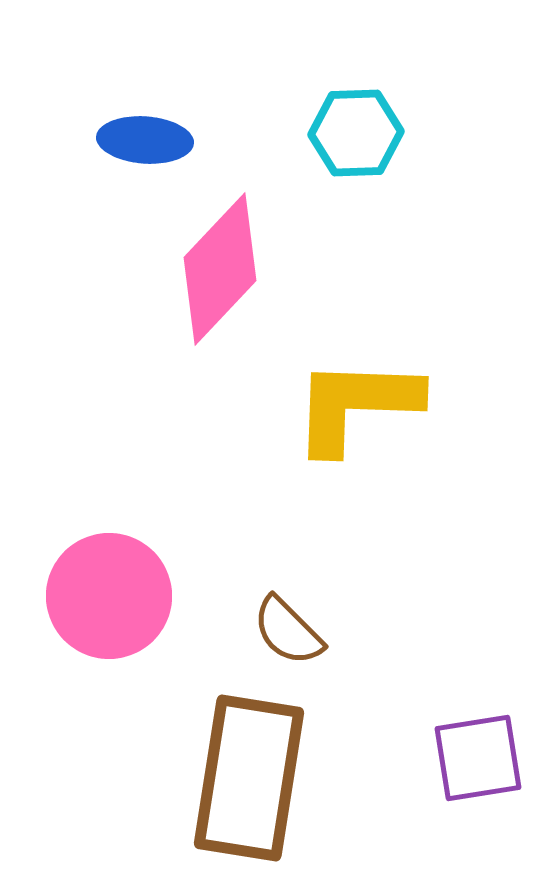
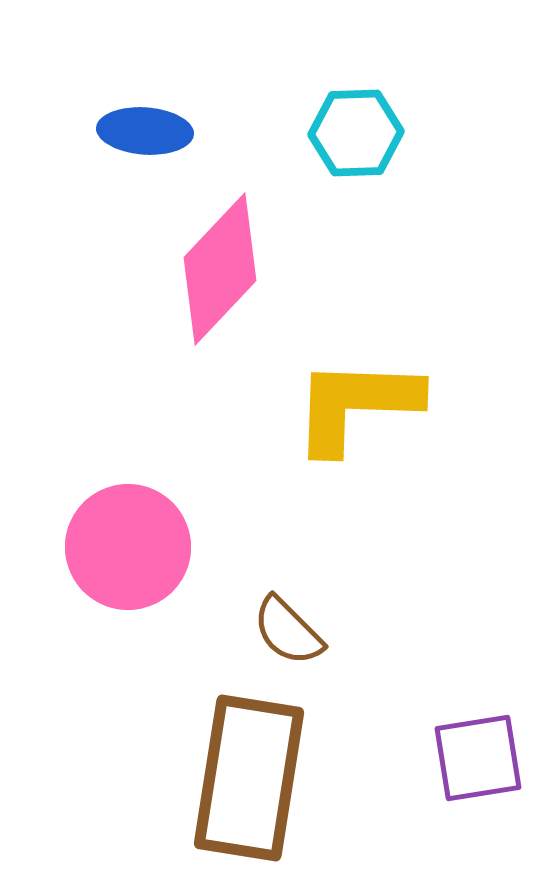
blue ellipse: moved 9 px up
pink circle: moved 19 px right, 49 px up
